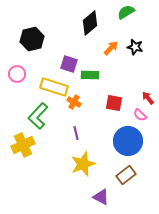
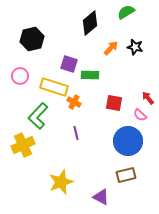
pink circle: moved 3 px right, 2 px down
yellow star: moved 22 px left, 18 px down
brown rectangle: rotated 24 degrees clockwise
